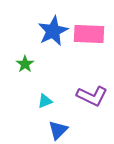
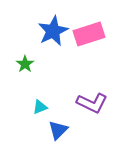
pink rectangle: rotated 20 degrees counterclockwise
purple L-shape: moved 7 px down
cyan triangle: moved 5 px left, 6 px down
